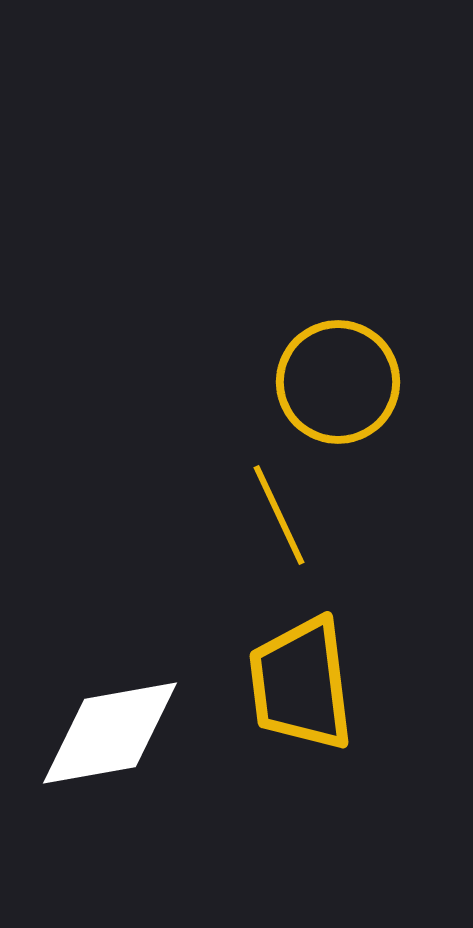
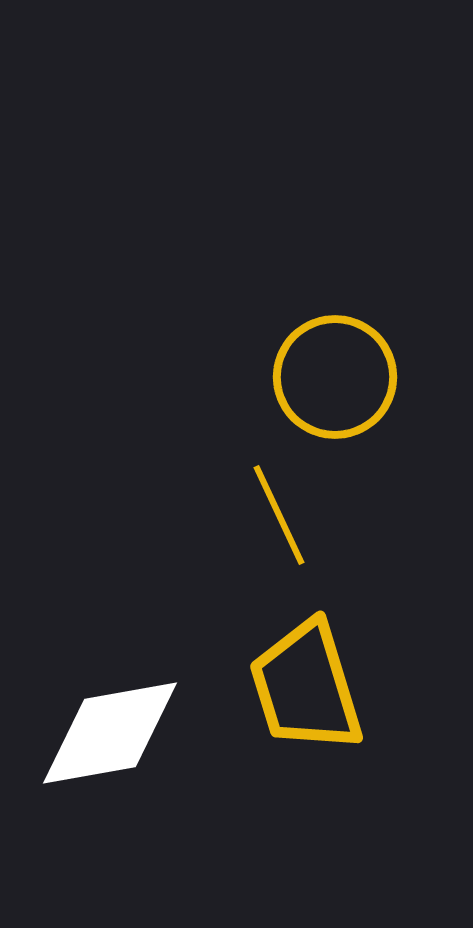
yellow circle: moved 3 px left, 5 px up
yellow trapezoid: moved 5 px right, 3 px down; rotated 10 degrees counterclockwise
